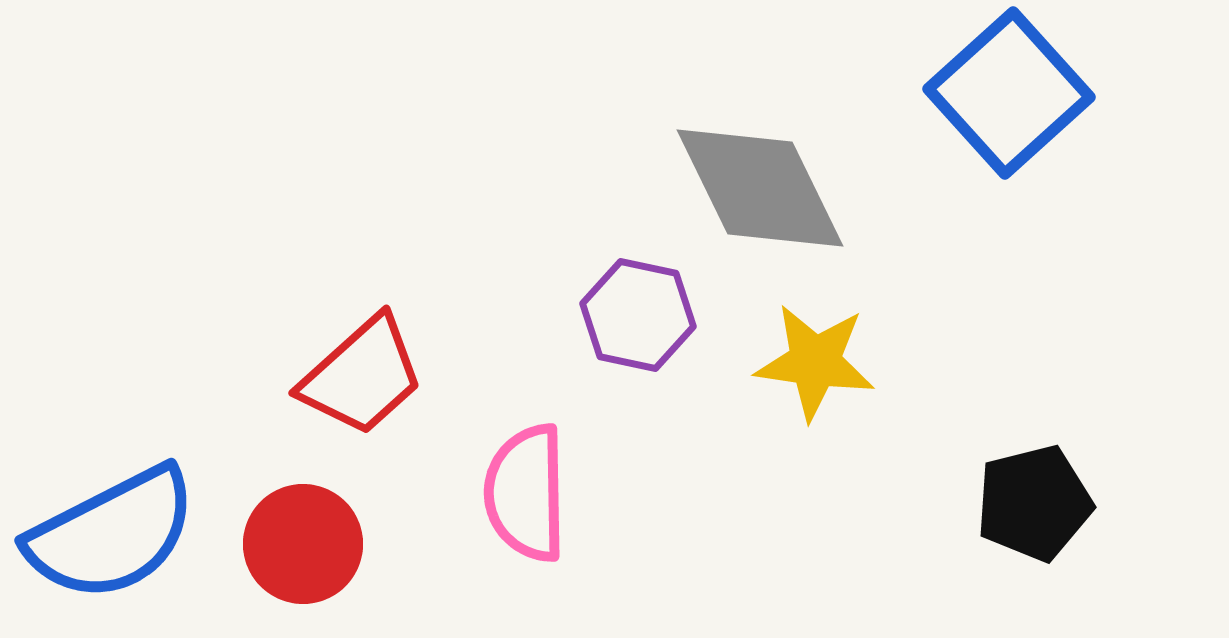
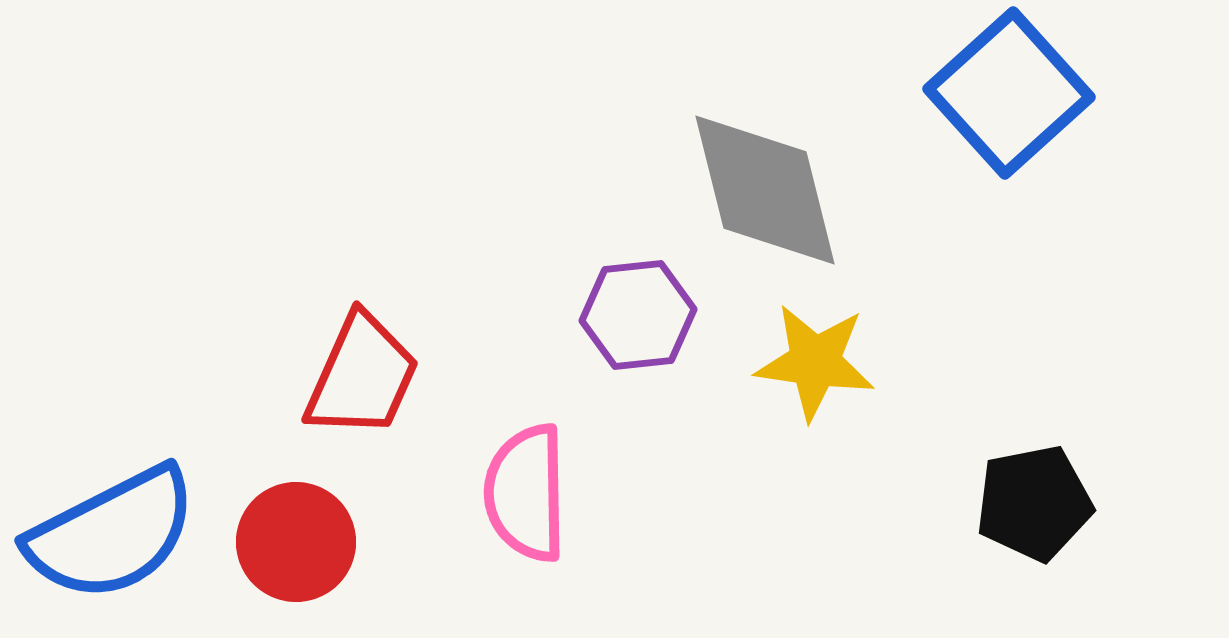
gray diamond: moved 5 px right, 2 px down; rotated 12 degrees clockwise
purple hexagon: rotated 18 degrees counterclockwise
red trapezoid: rotated 24 degrees counterclockwise
black pentagon: rotated 3 degrees clockwise
red circle: moved 7 px left, 2 px up
